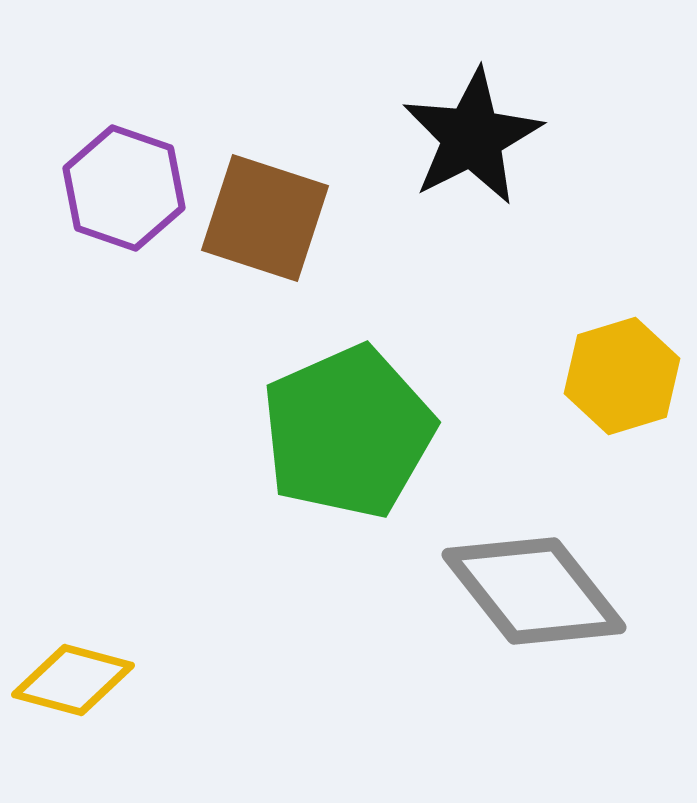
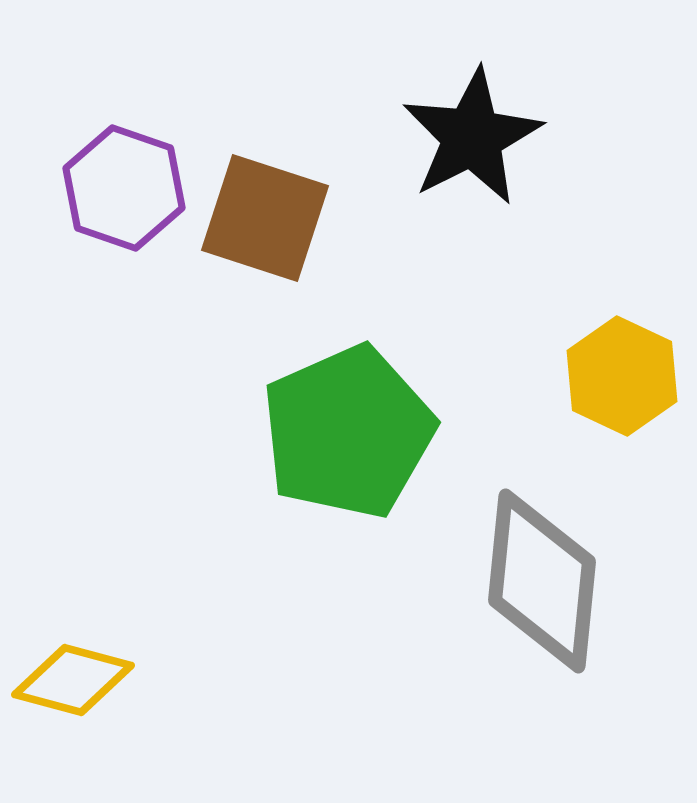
yellow hexagon: rotated 18 degrees counterclockwise
gray diamond: moved 8 px right, 10 px up; rotated 44 degrees clockwise
